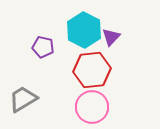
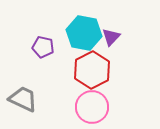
cyan hexagon: moved 3 px down; rotated 16 degrees counterclockwise
red hexagon: rotated 21 degrees counterclockwise
gray trapezoid: rotated 56 degrees clockwise
